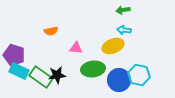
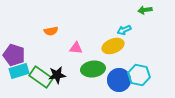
green arrow: moved 22 px right
cyan arrow: rotated 32 degrees counterclockwise
cyan rectangle: rotated 42 degrees counterclockwise
